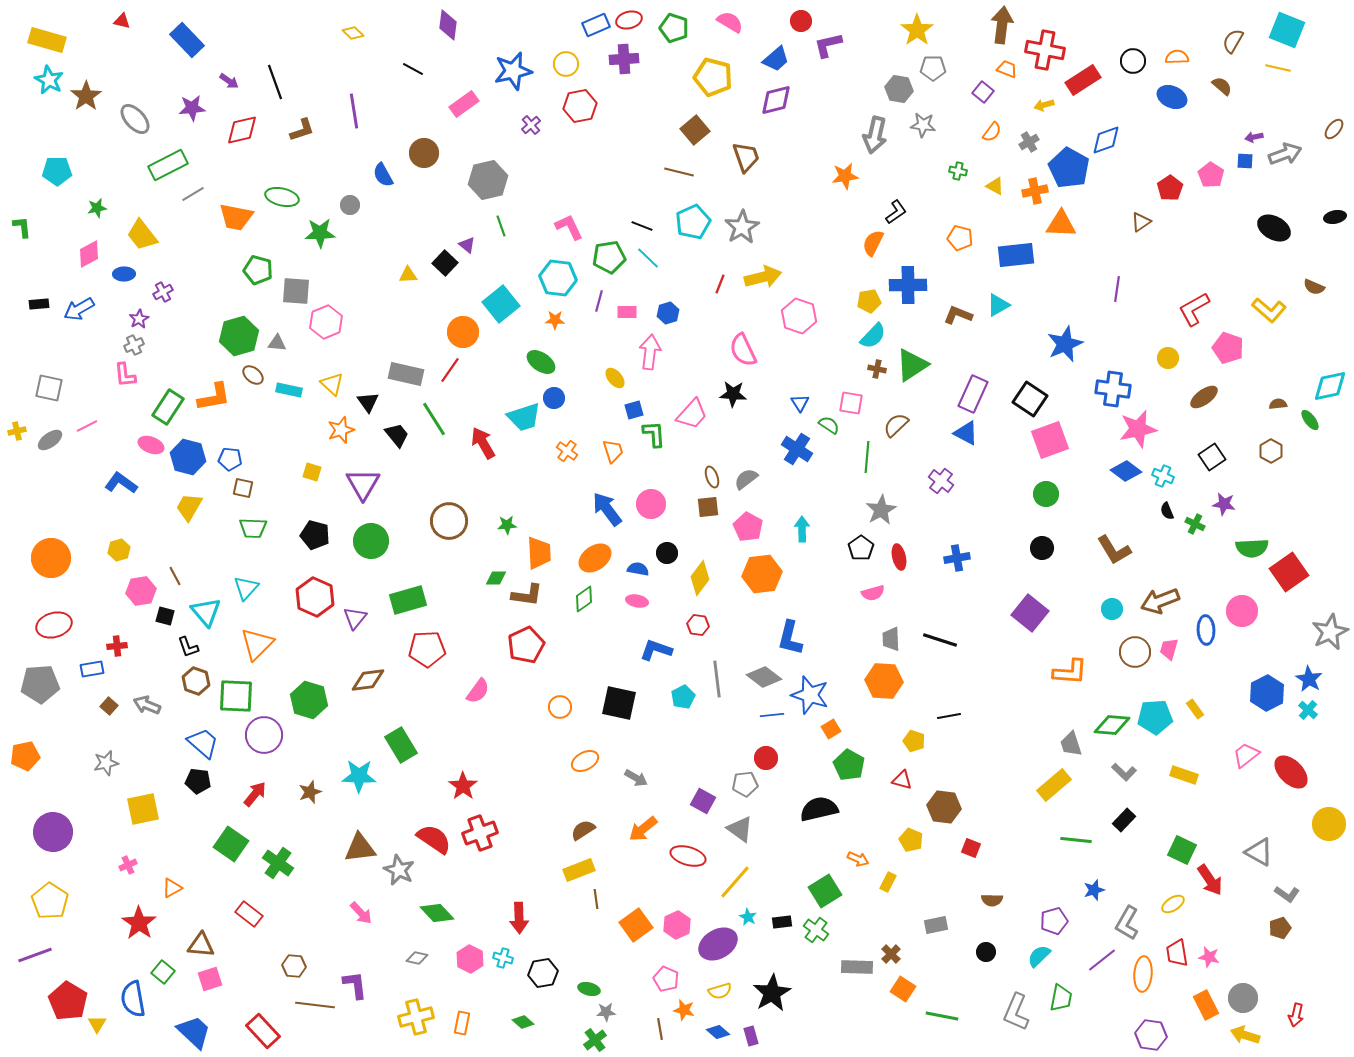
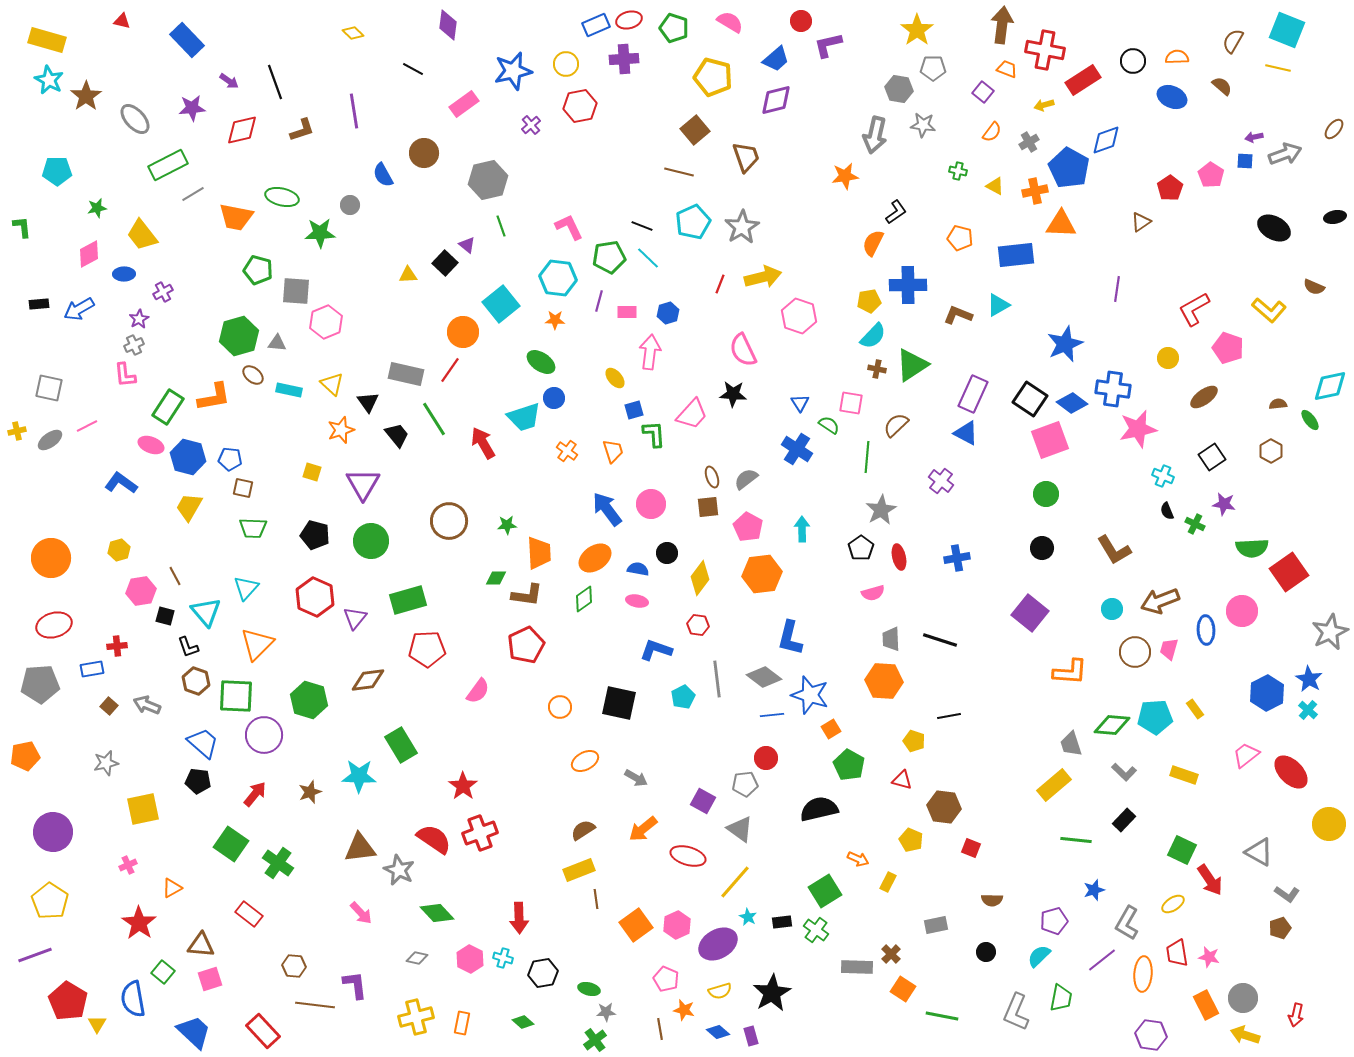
blue diamond at (1126, 471): moved 54 px left, 68 px up
